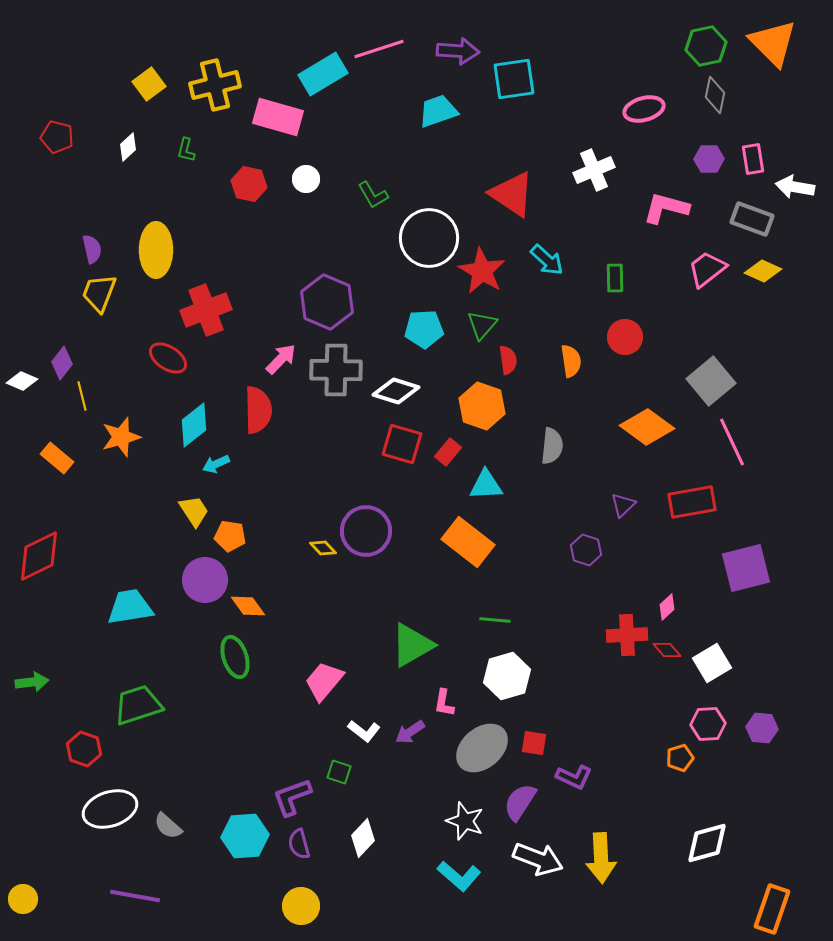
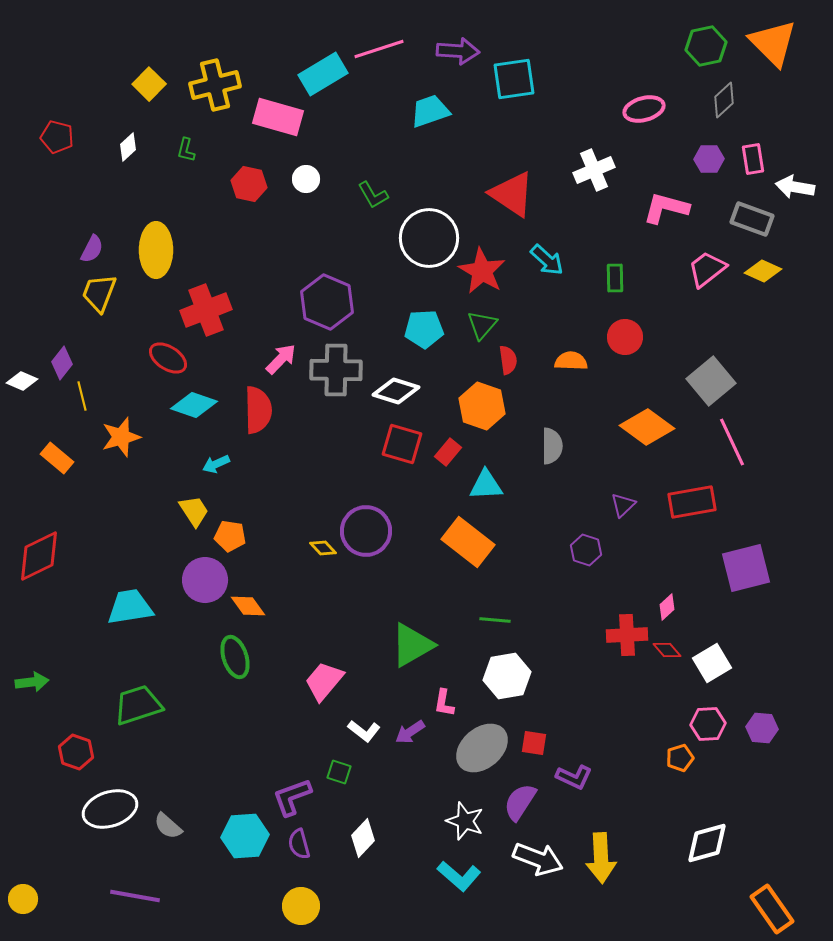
yellow square at (149, 84): rotated 8 degrees counterclockwise
gray diamond at (715, 95): moved 9 px right, 5 px down; rotated 36 degrees clockwise
cyan trapezoid at (438, 111): moved 8 px left
purple semicircle at (92, 249): rotated 40 degrees clockwise
orange semicircle at (571, 361): rotated 80 degrees counterclockwise
cyan diamond at (194, 425): moved 20 px up; rotated 57 degrees clockwise
gray semicircle at (552, 446): rotated 6 degrees counterclockwise
white hexagon at (507, 676): rotated 6 degrees clockwise
red hexagon at (84, 749): moved 8 px left, 3 px down
orange rectangle at (772, 909): rotated 54 degrees counterclockwise
